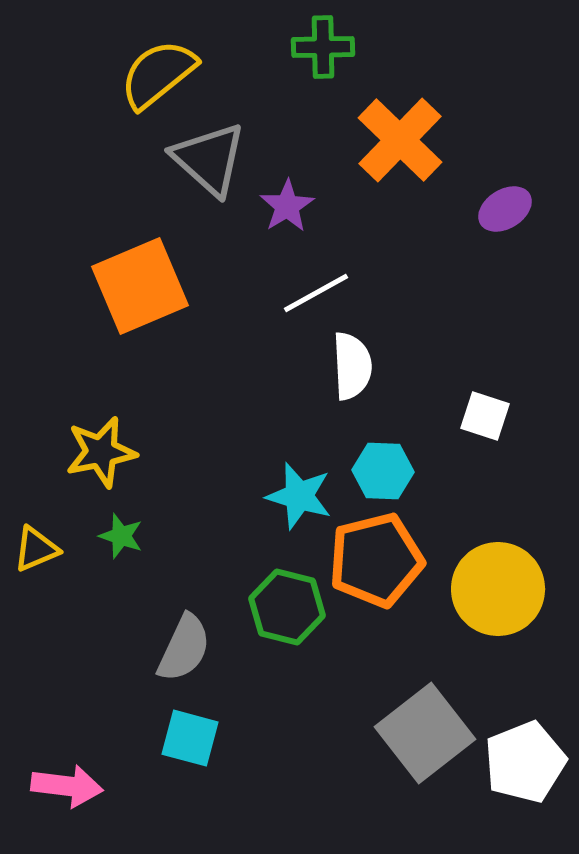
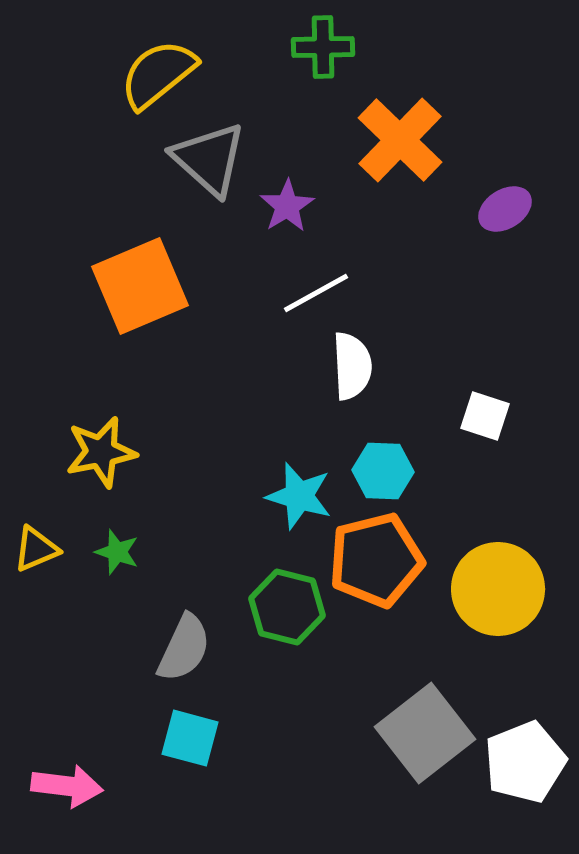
green star: moved 4 px left, 16 px down
